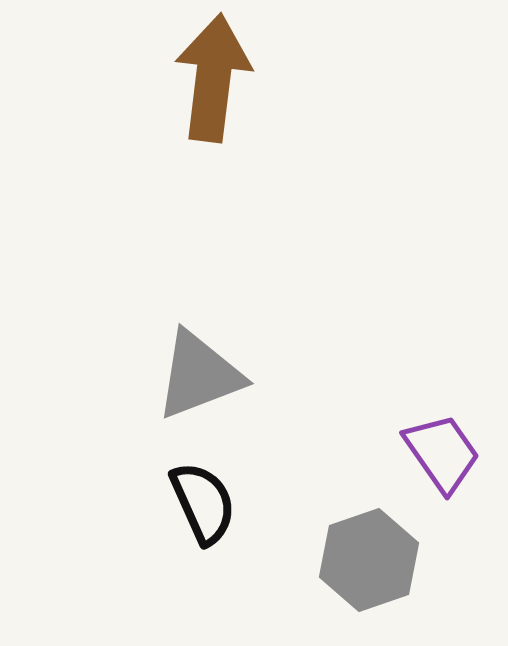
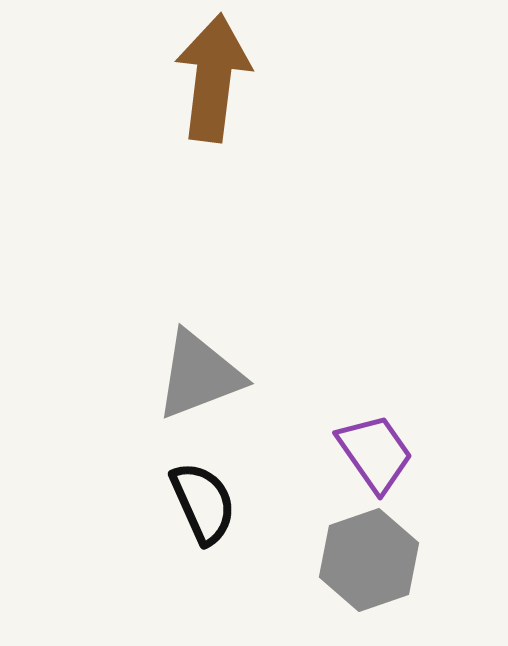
purple trapezoid: moved 67 px left
